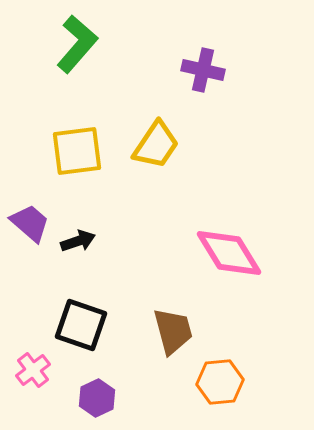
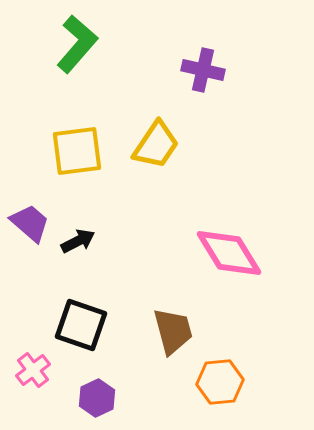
black arrow: rotated 8 degrees counterclockwise
